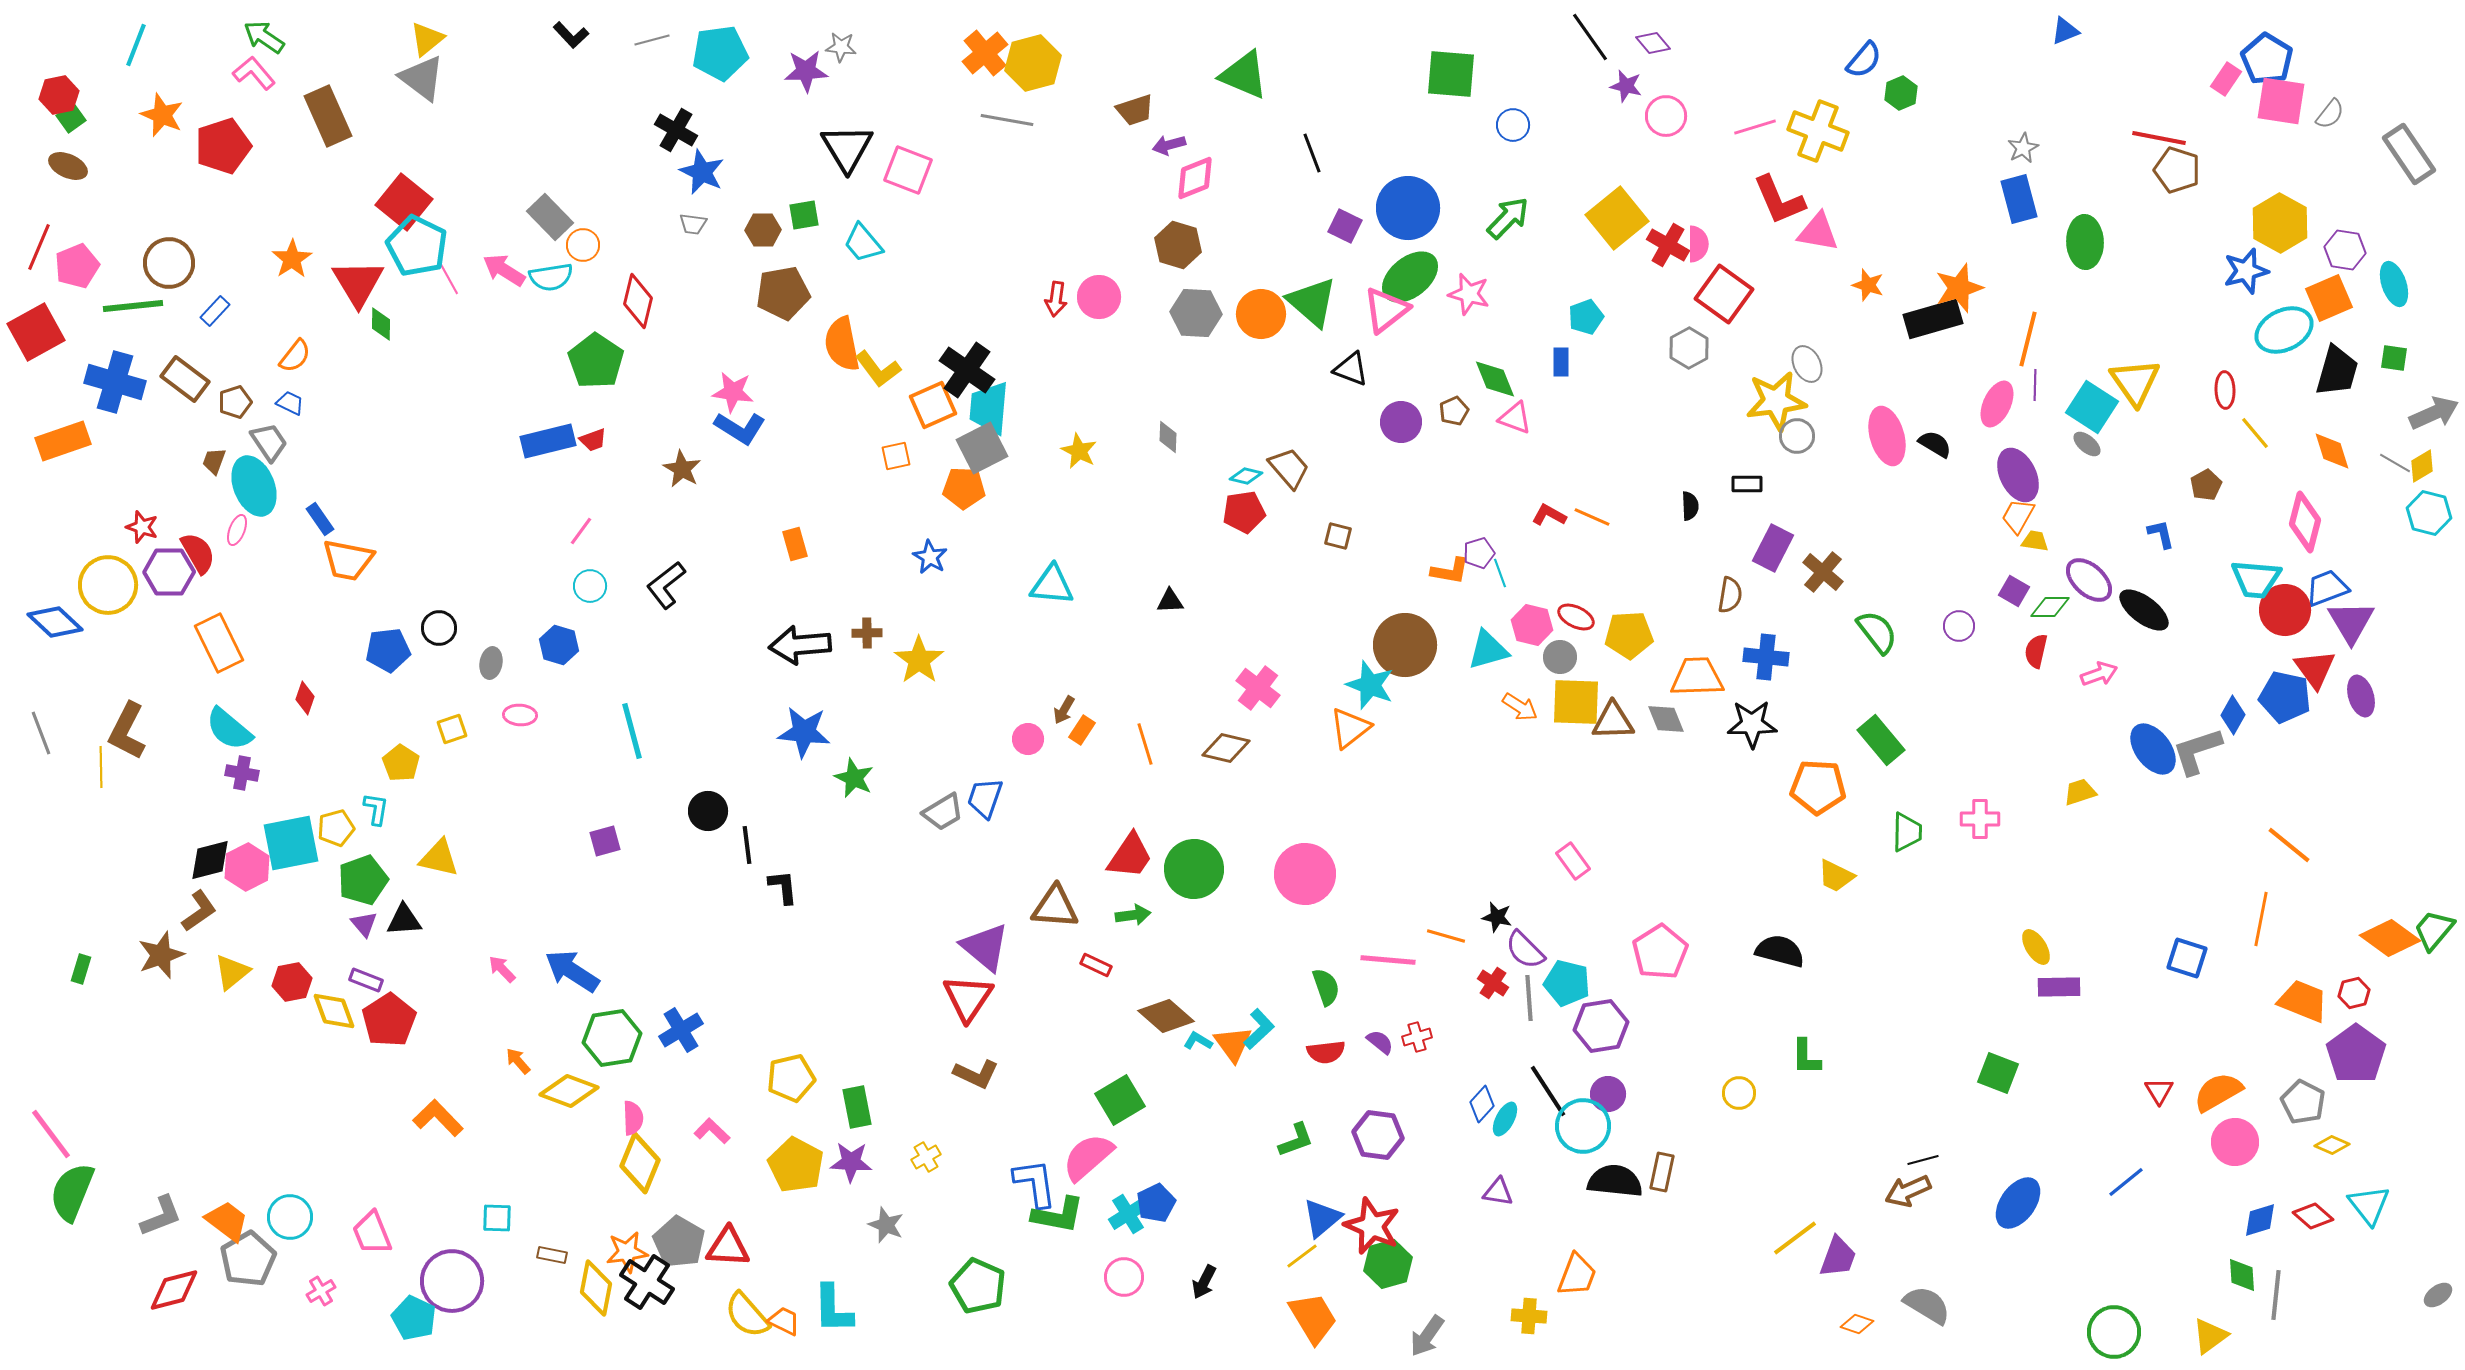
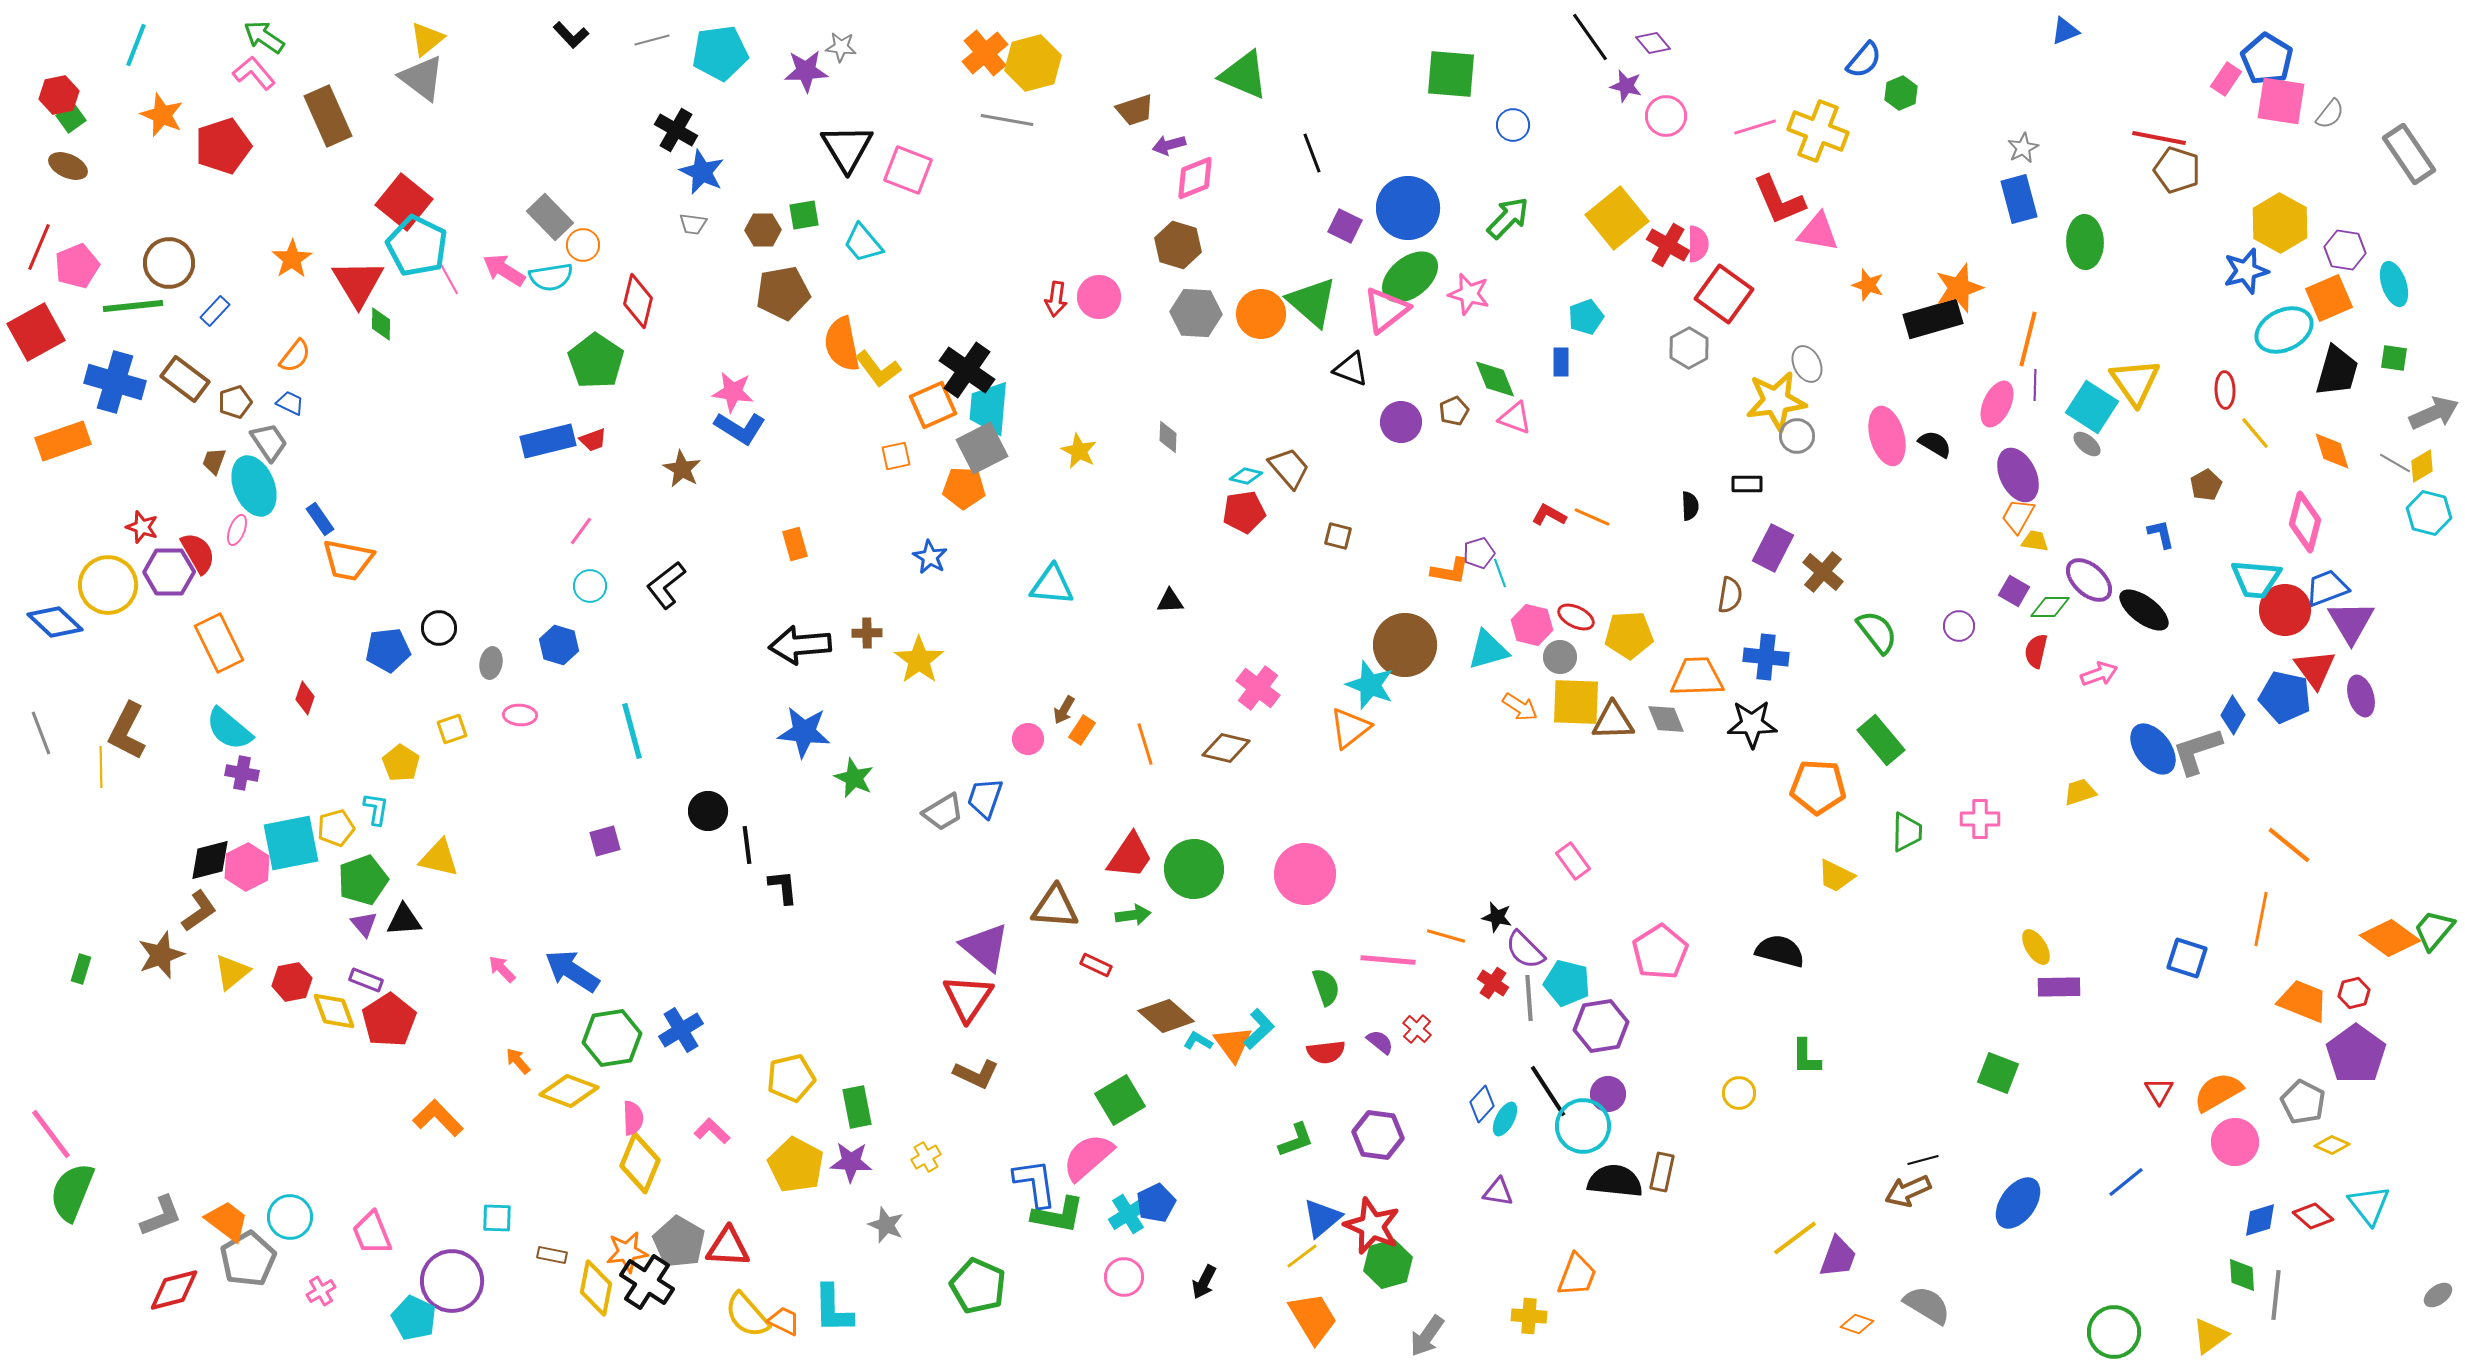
red cross at (1417, 1037): moved 8 px up; rotated 32 degrees counterclockwise
